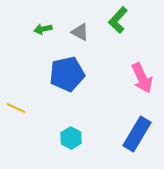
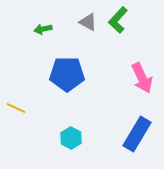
gray triangle: moved 8 px right, 10 px up
blue pentagon: rotated 12 degrees clockwise
